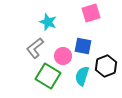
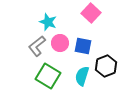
pink square: rotated 30 degrees counterclockwise
gray L-shape: moved 2 px right, 2 px up
pink circle: moved 3 px left, 13 px up
